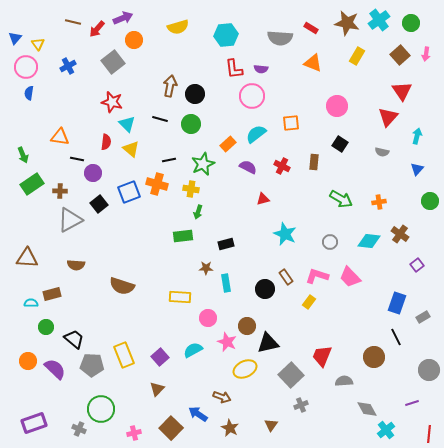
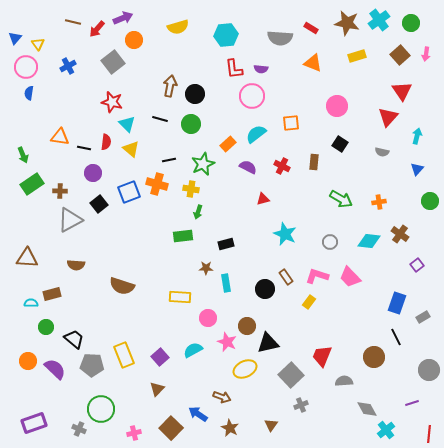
yellow rectangle at (357, 56): rotated 42 degrees clockwise
black line at (77, 159): moved 7 px right, 11 px up
